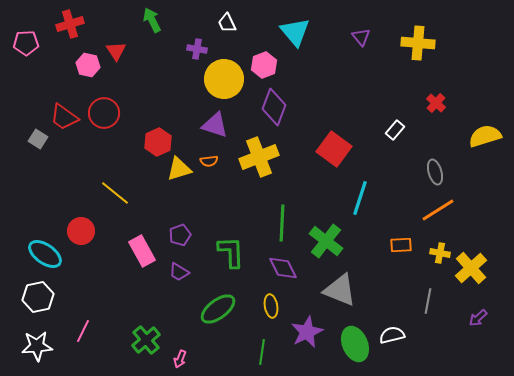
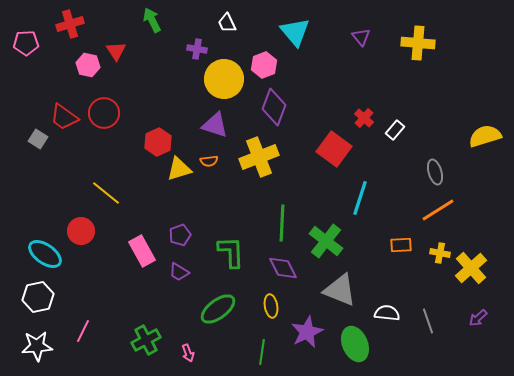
red cross at (436, 103): moved 72 px left, 15 px down
yellow line at (115, 193): moved 9 px left
gray line at (428, 301): moved 20 px down; rotated 30 degrees counterclockwise
white semicircle at (392, 335): moved 5 px left, 22 px up; rotated 20 degrees clockwise
green cross at (146, 340): rotated 12 degrees clockwise
pink arrow at (180, 359): moved 8 px right, 6 px up; rotated 42 degrees counterclockwise
